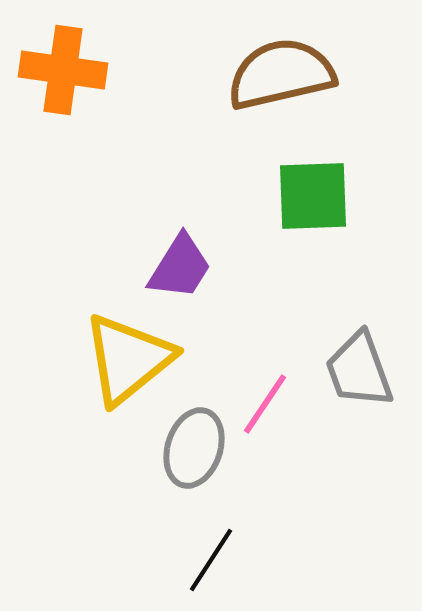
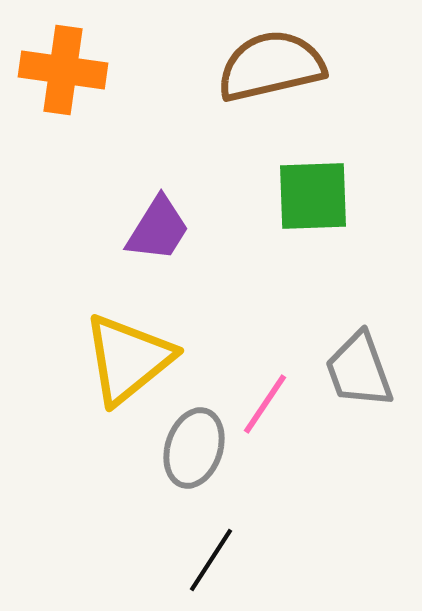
brown semicircle: moved 10 px left, 8 px up
purple trapezoid: moved 22 px left, 38 px up
